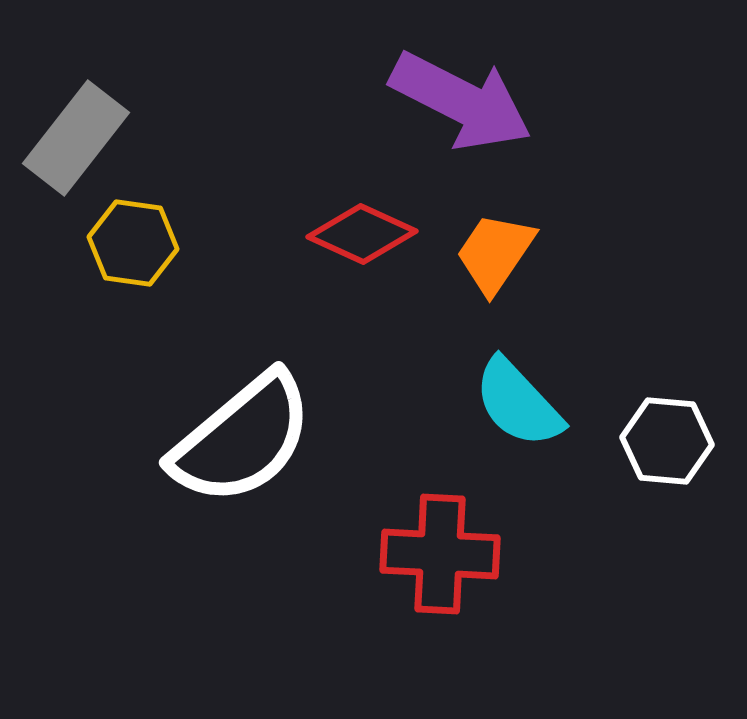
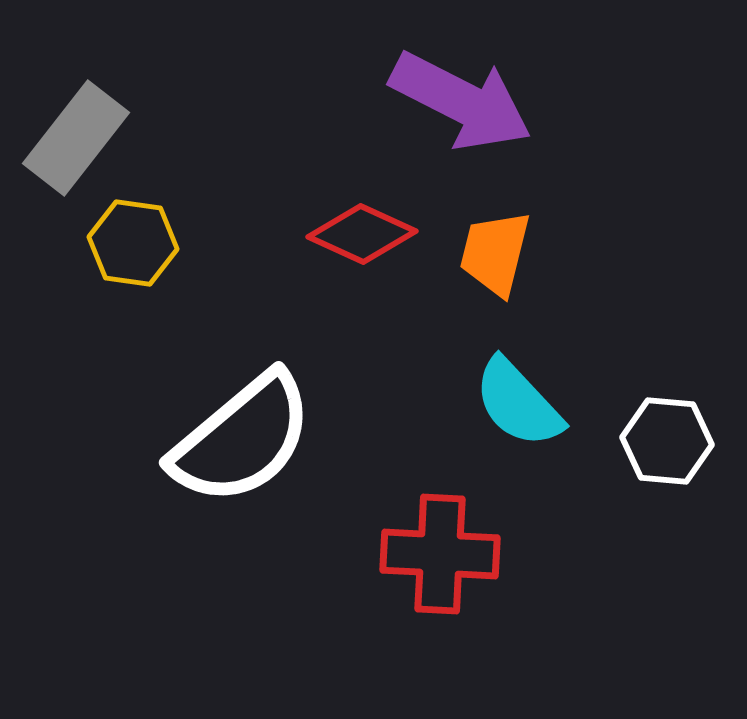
orange trapezoid: rotated 20 degrees counterclockwise
